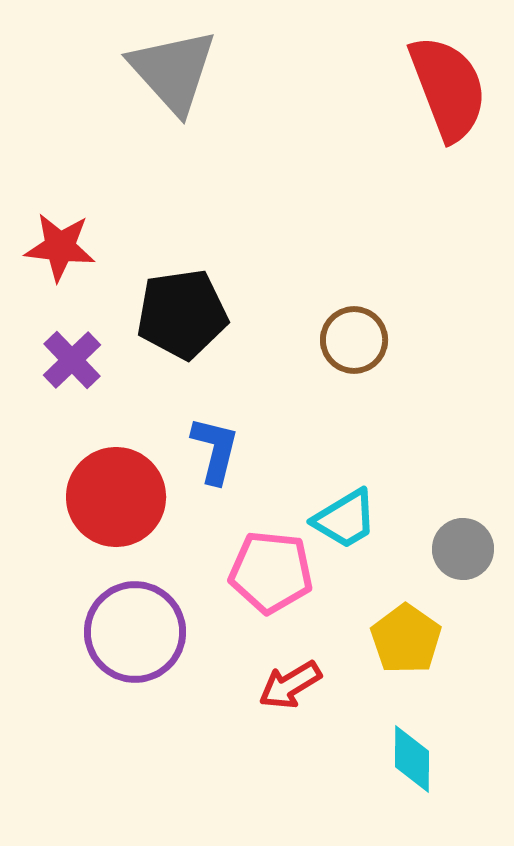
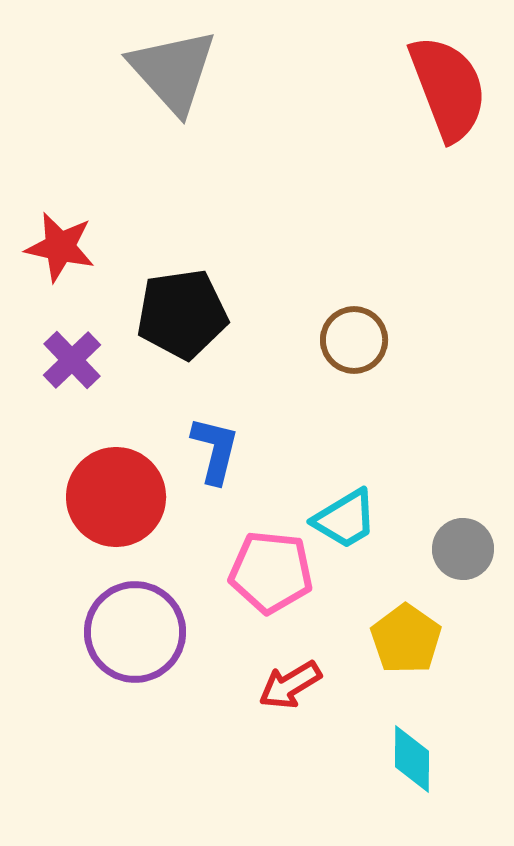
red star: rotated 6 degrees clockwise
